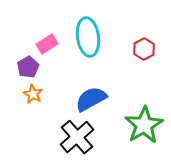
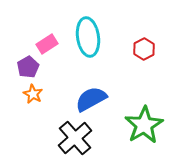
black cross: moved 2 px left, 1 px down
